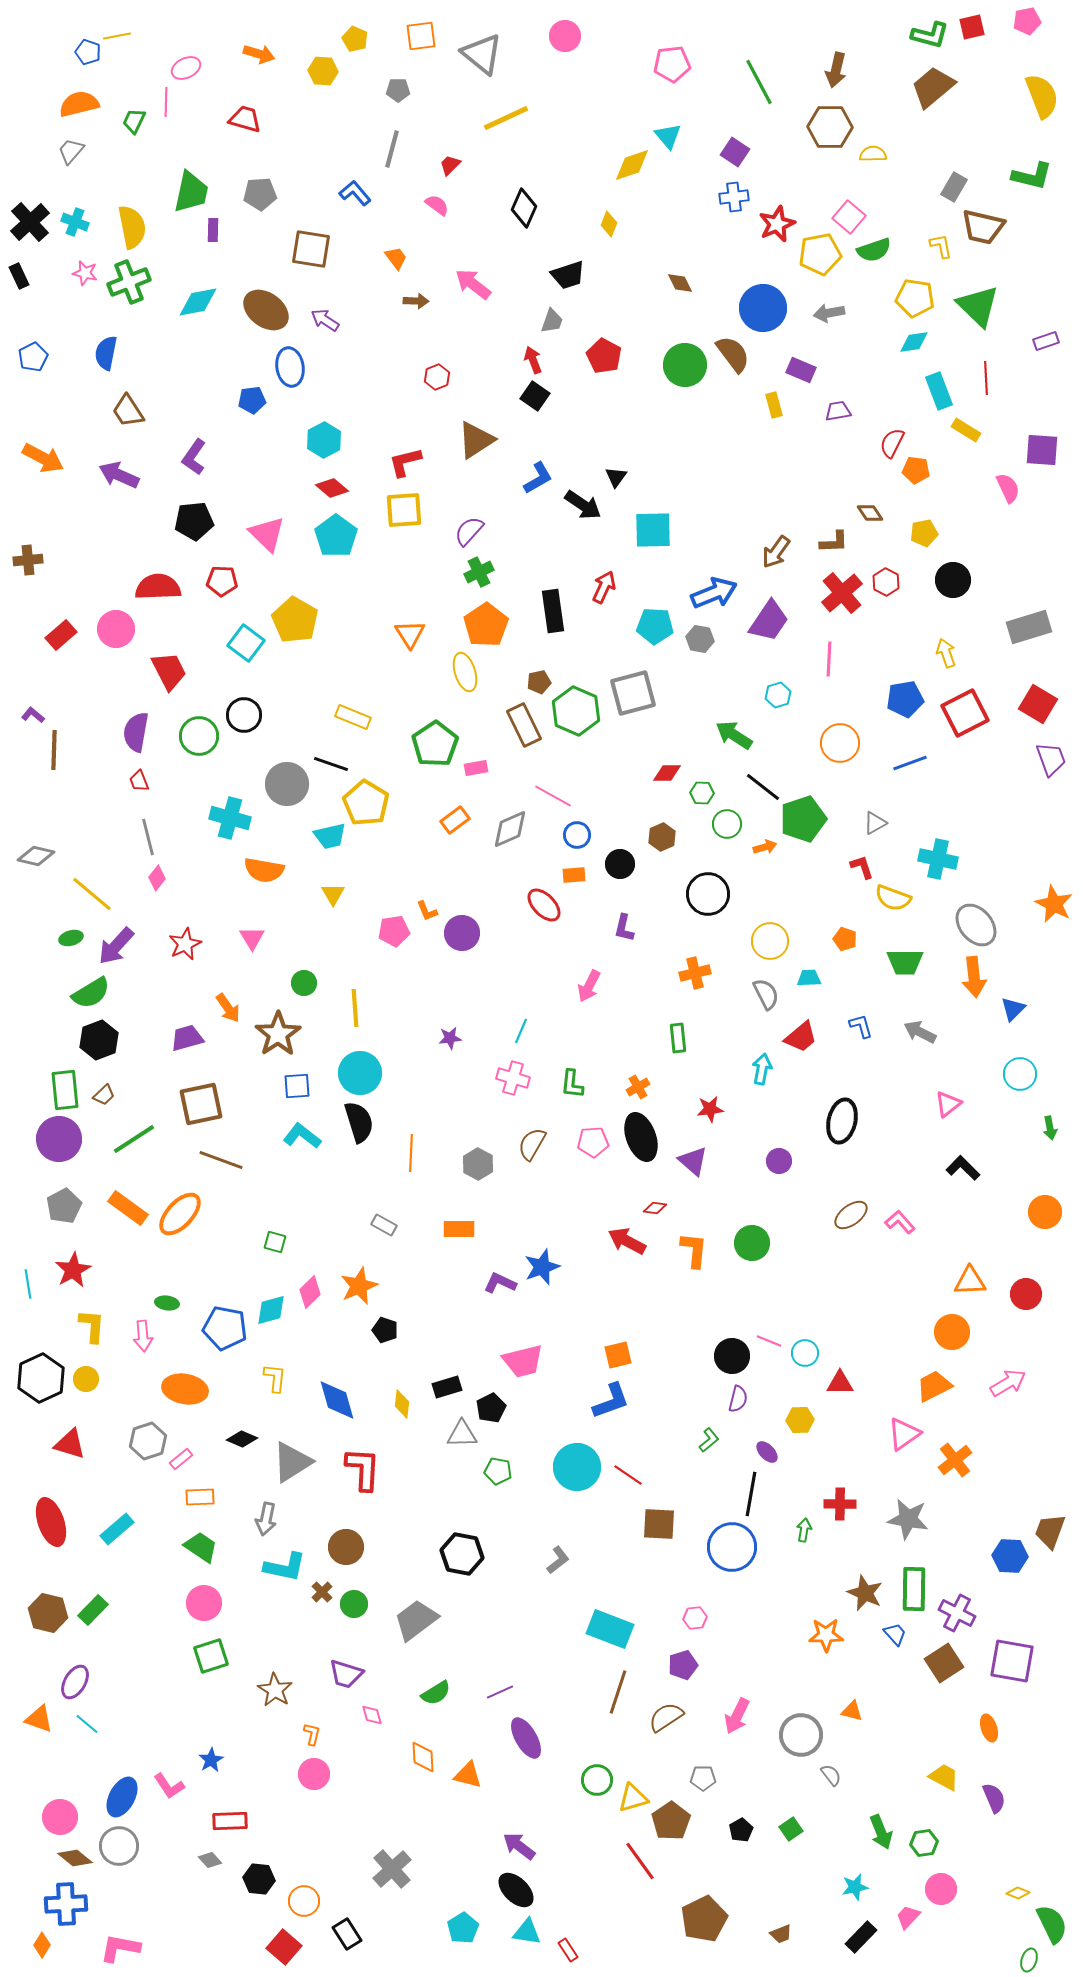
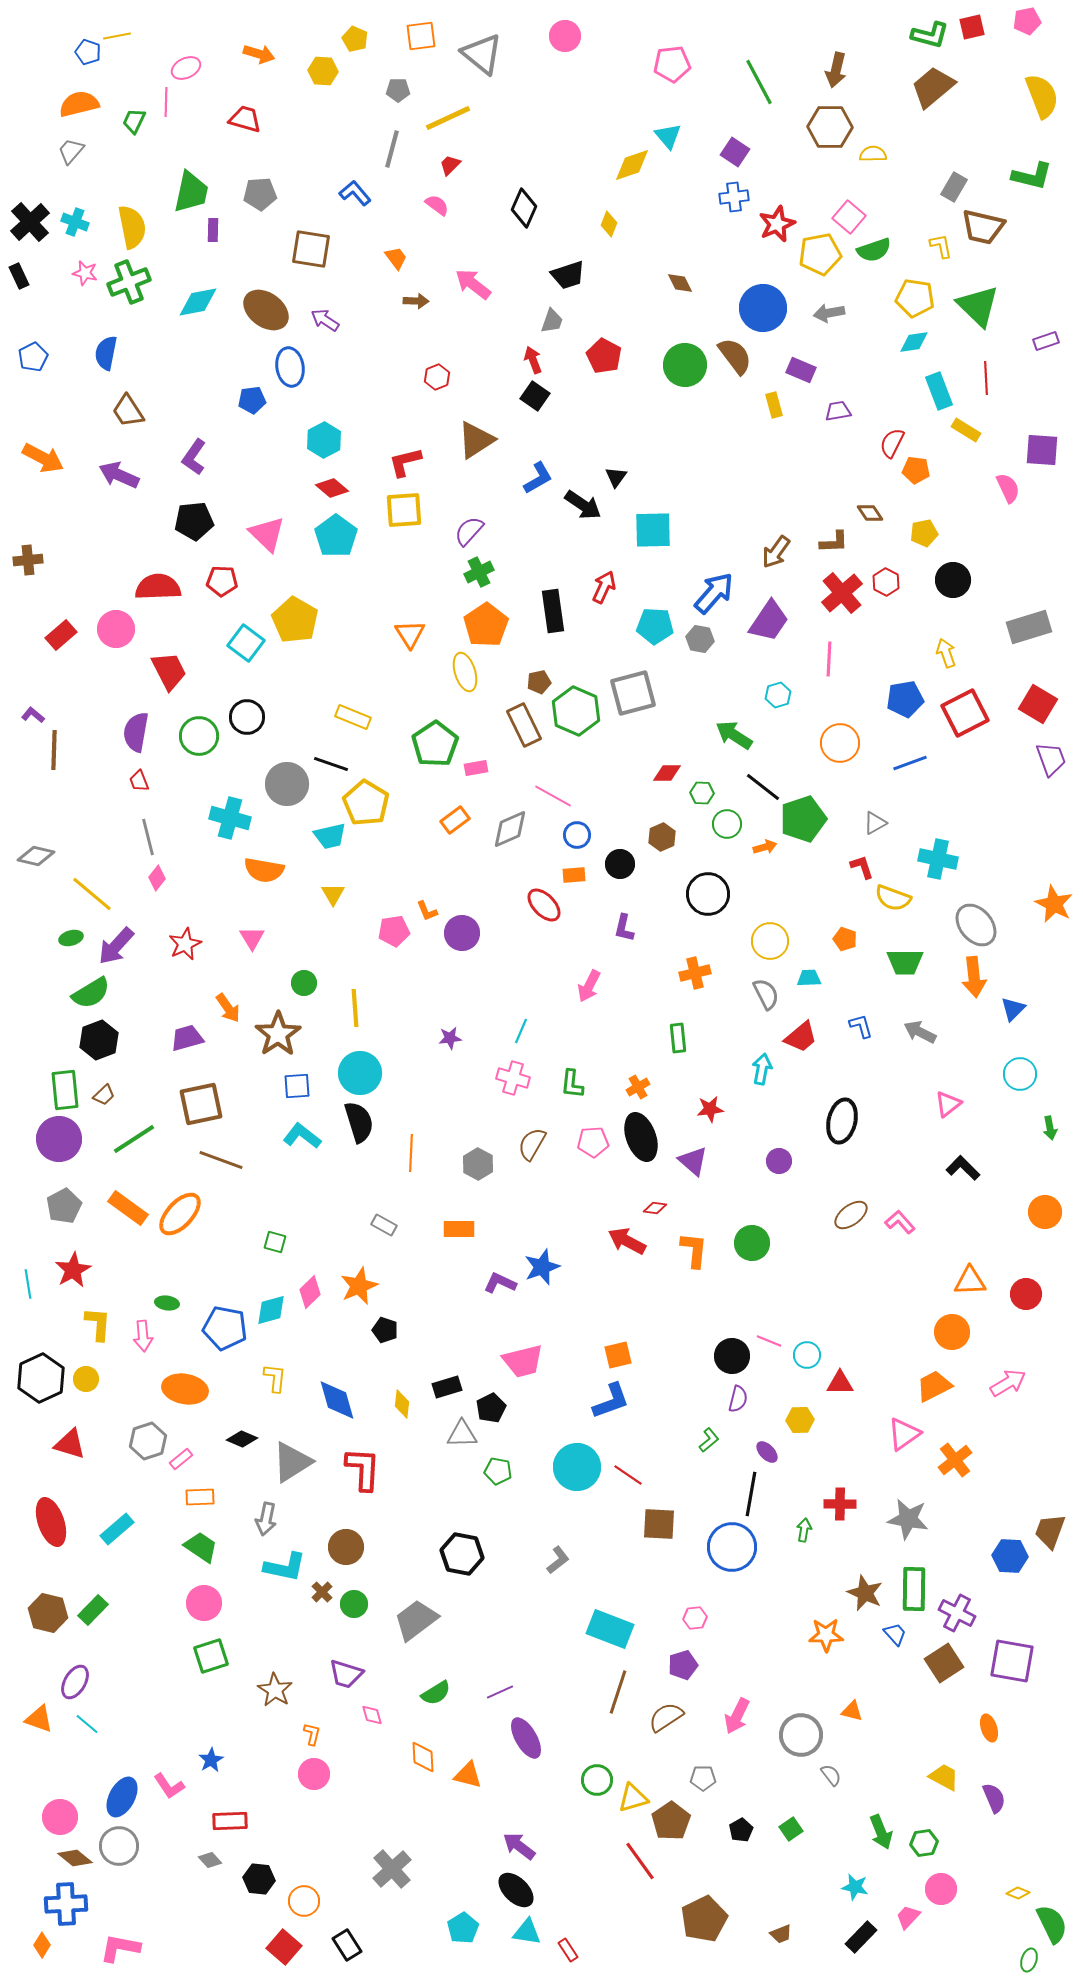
yellow line at (506, 118): moved 58 px left
brown semicircle at (733, 354): moved 2 px right, 2 px down
blue arrow at (714, 593): rotated 27 degrees counterclockwise
black circle at (244, 715): moved 3 px right, 2 px down
yellow L-shape at (92, 1326): moved 6 px right, 2 px up
cyan circle at (805, 1353): moved 2 px right, 2 px down
cyan star at (855, 1887): rotated 24 degrees clockwise
black rectangle at (347, 1934): moved 11 px down
